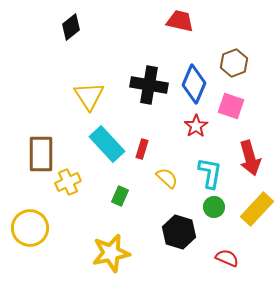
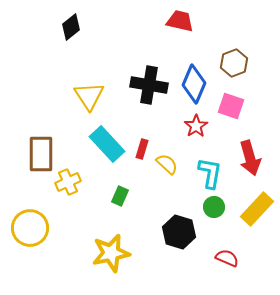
yellow semicircle: moved 14 px up
